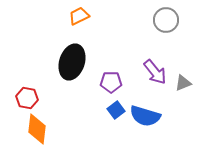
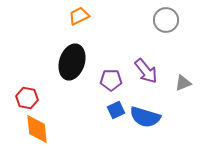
purple arrow: moved 9 px left, 1 px up
purple pentagon: moved 2 px up
blue square: rotated 12 degrees clockwise
blue semicircle: moved 1 px down
orange diamond: rotated 12 degrees counterclockwise
